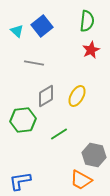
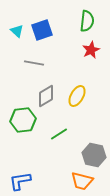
blue square: moved 4 px down; rotated 20 degrees clockwise
orange trapezoid: moved 1 px right, 1 px down; rotated 15 degrees counterclockwise
